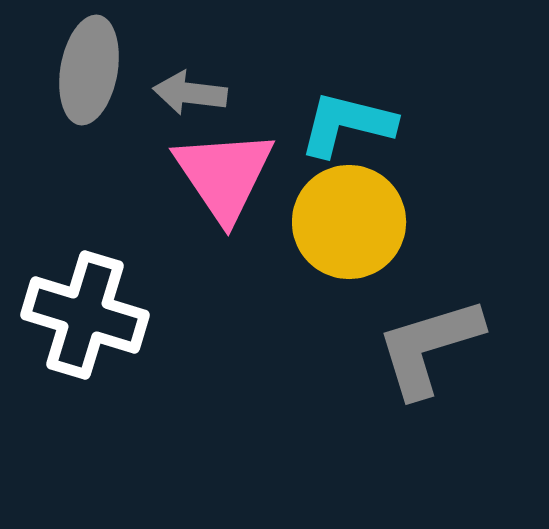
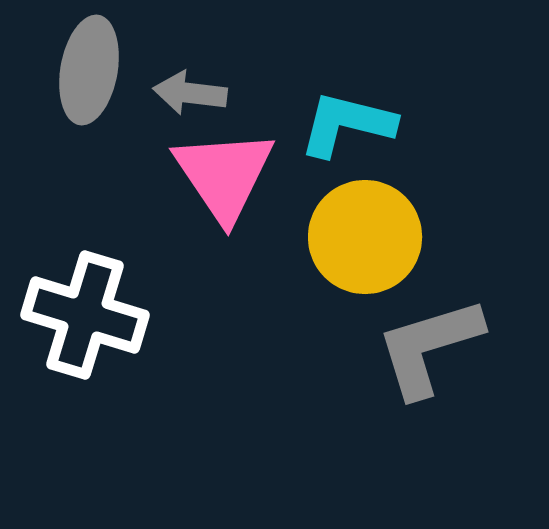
yellow circle: moved 16 px right, 15 px down
